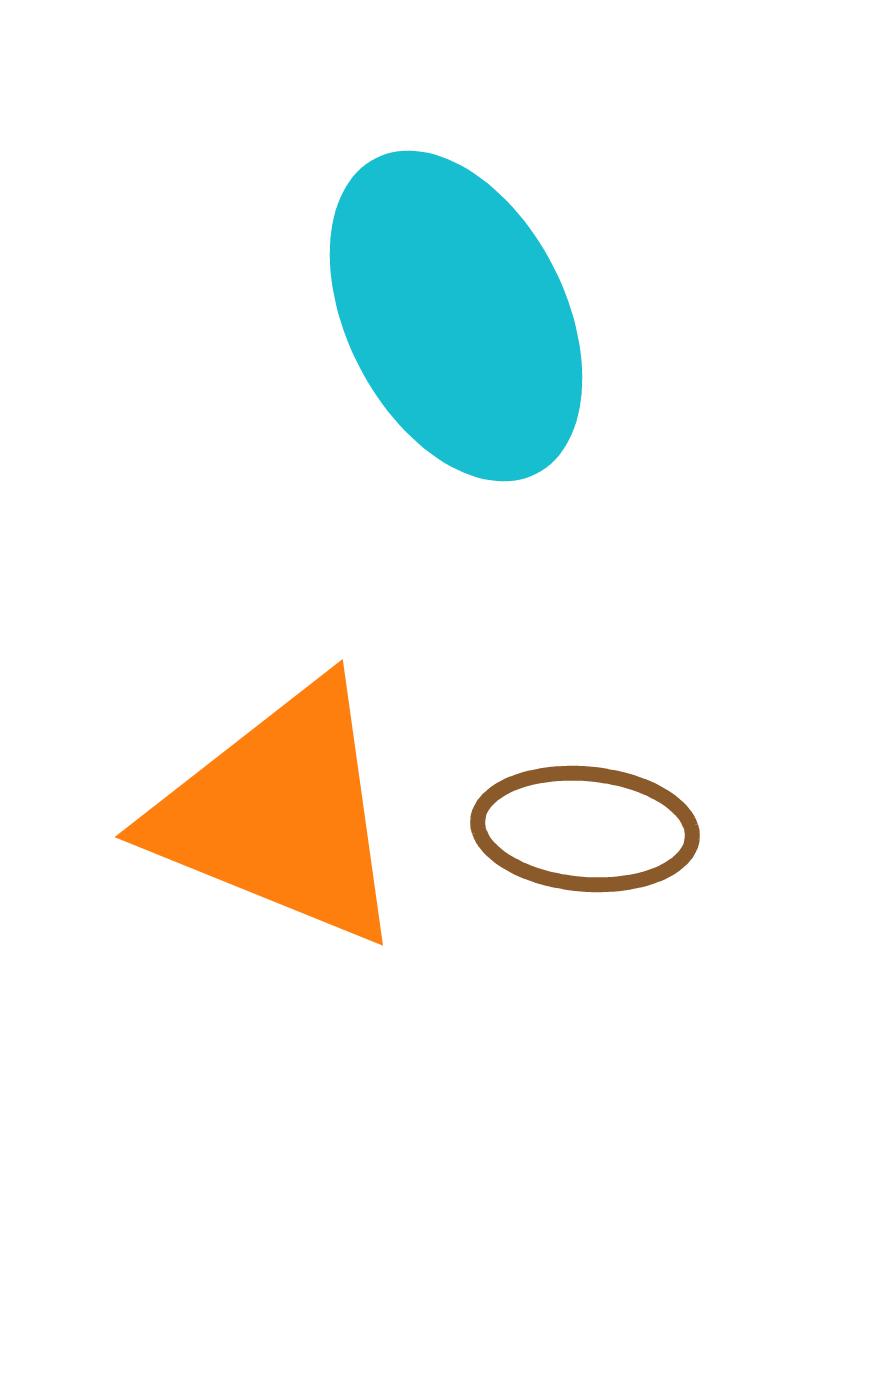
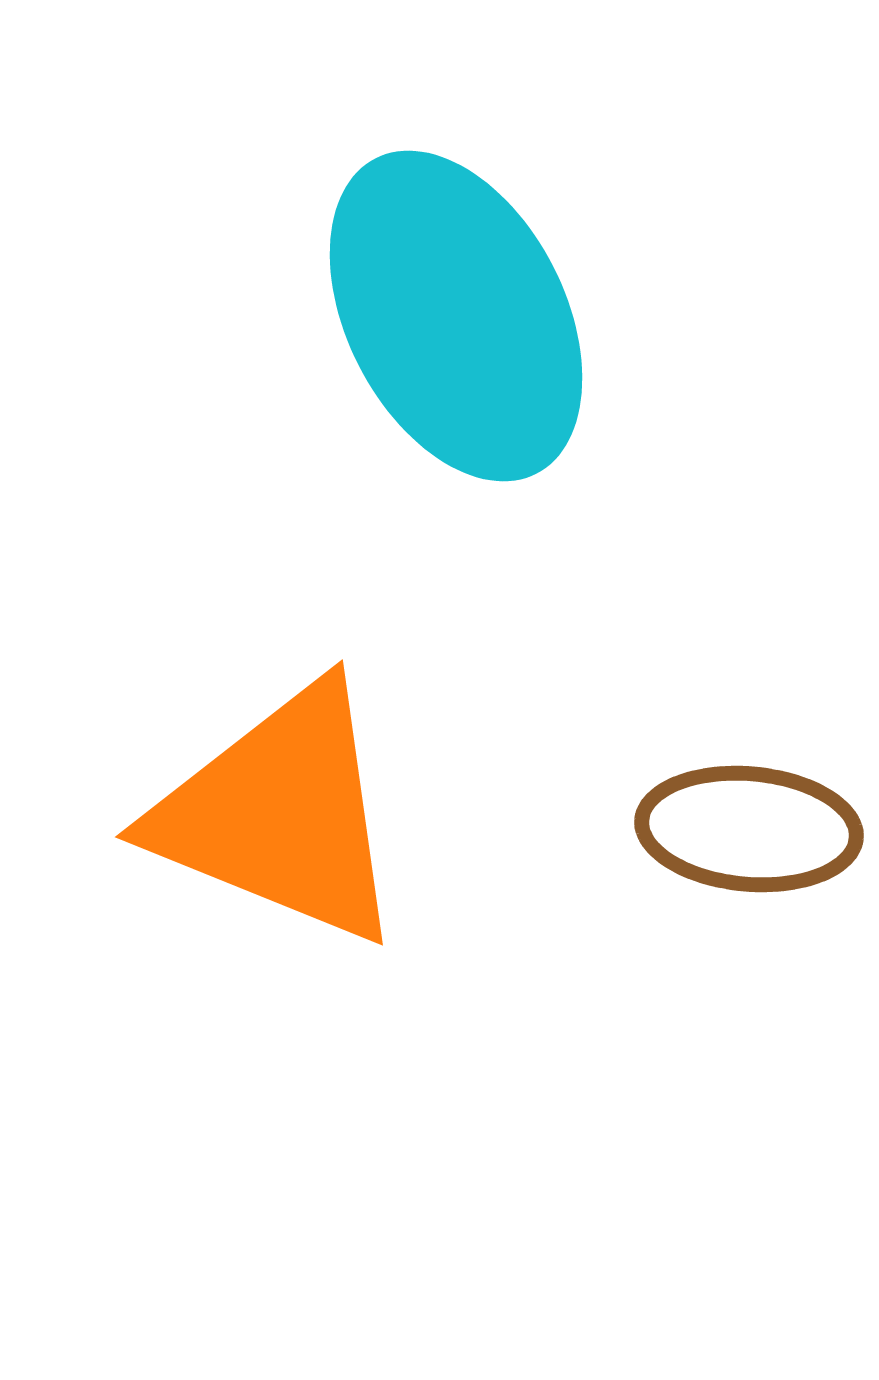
brown ellipse: moved 164 px right
